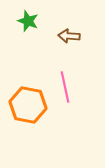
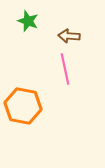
pink line: moved 18 px up
orange hexagon: moved 5 px left, 1 px down
